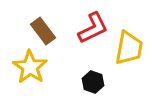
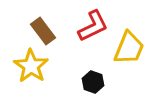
red L-shape: moved 2 px up
yellow trapezoid: rotated 12 degrees clockwise
yellow star: moved 1 px right, 1 px up
